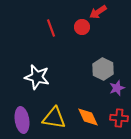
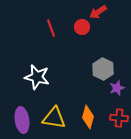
orange diamond: rotated 40 degrees clockwise
